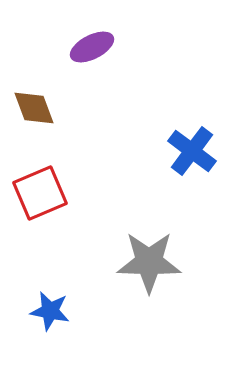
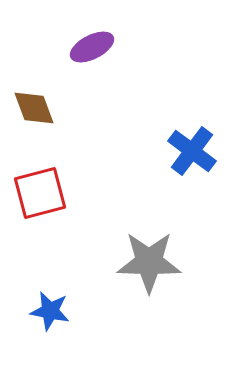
red square: rotated 8 degrees clockwise
